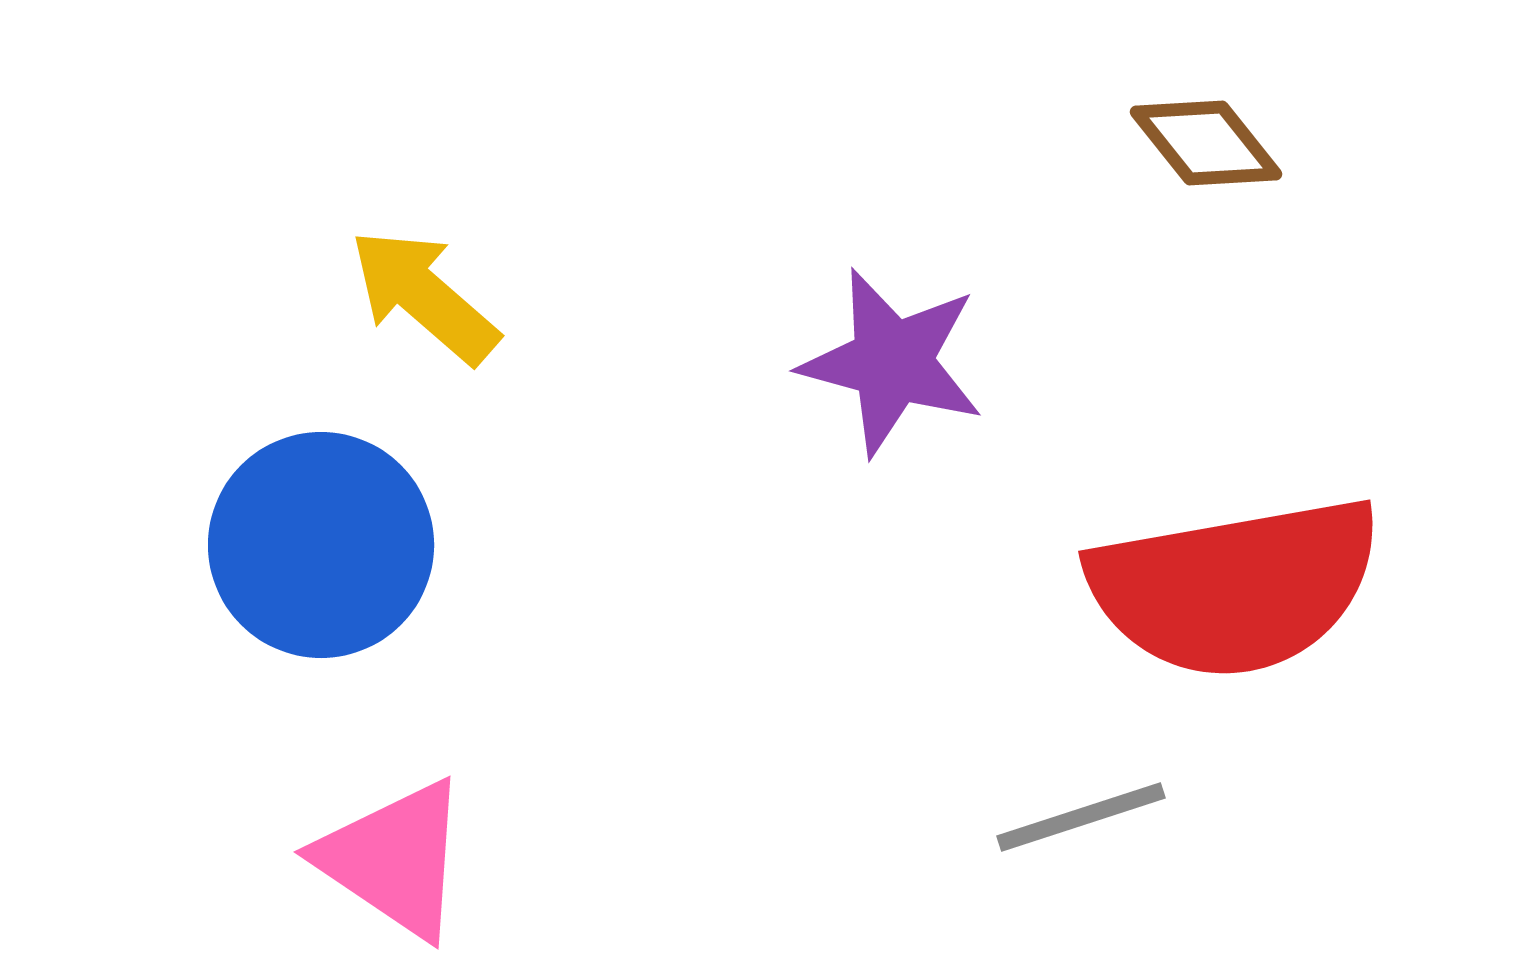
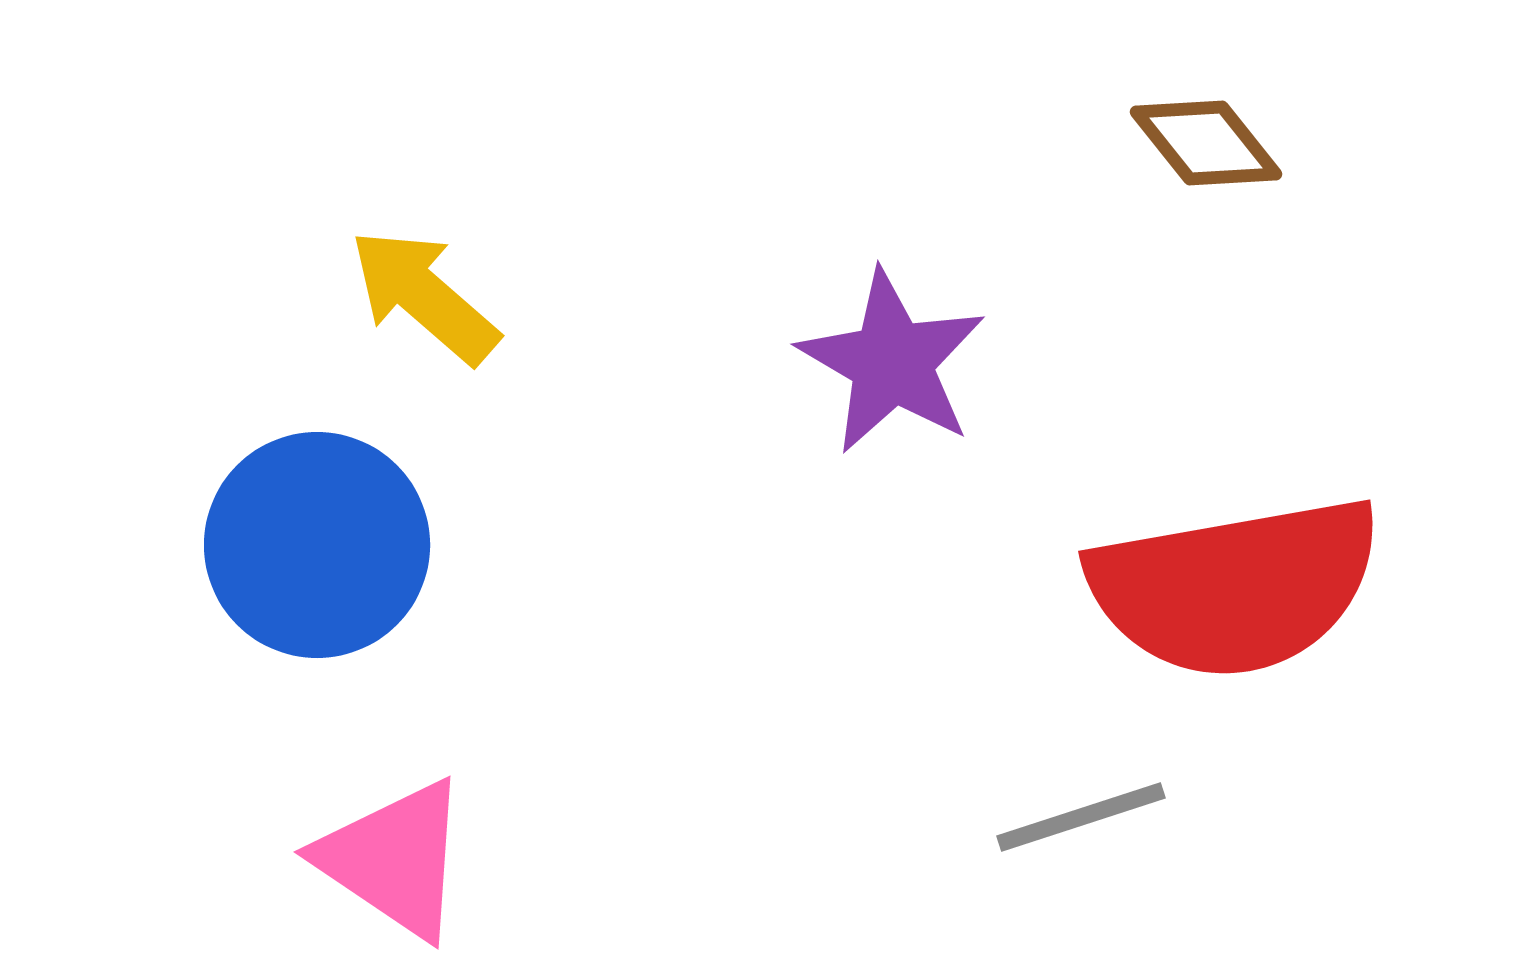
purple star: rotated 15 degrees clockwise
blue circle: moved 4 px left
